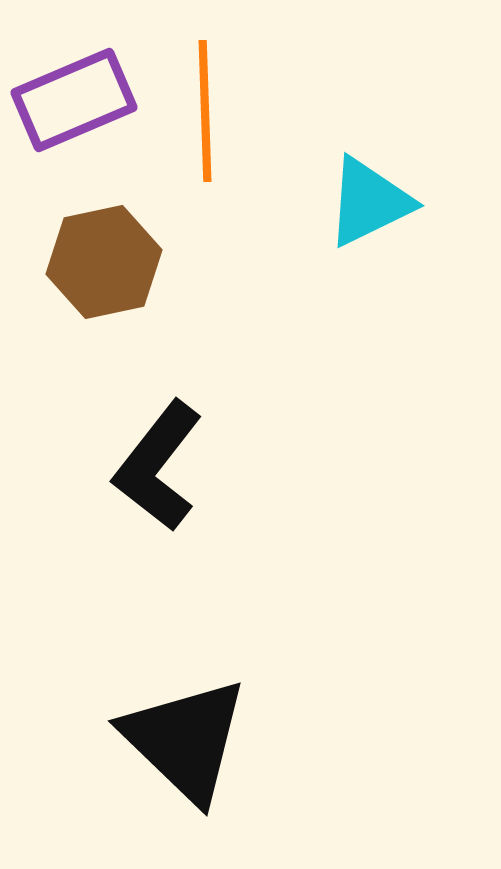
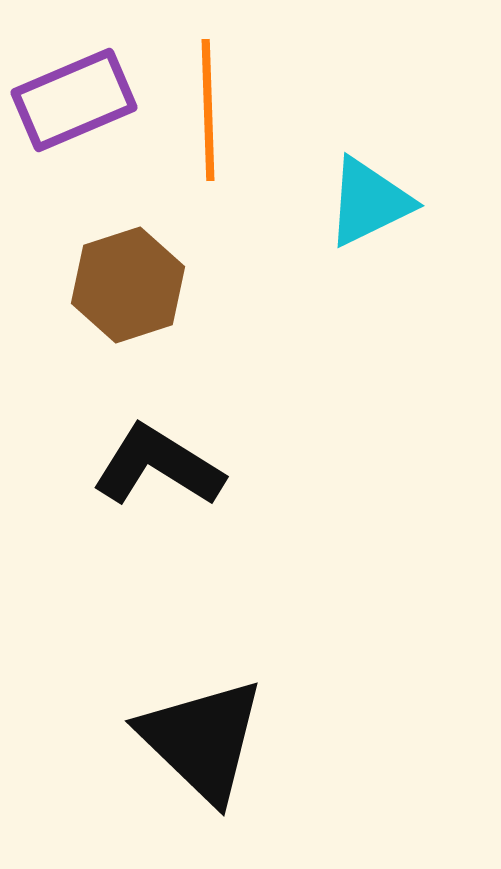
orange line: moved 3 px right, 1 px up
brown hexagon: moved 24 px right, 23 px down; rotated 6 degrees counterclockwise
black L-shape: rotated 84 degrees clockwise
black triangle: moved 17 px right
